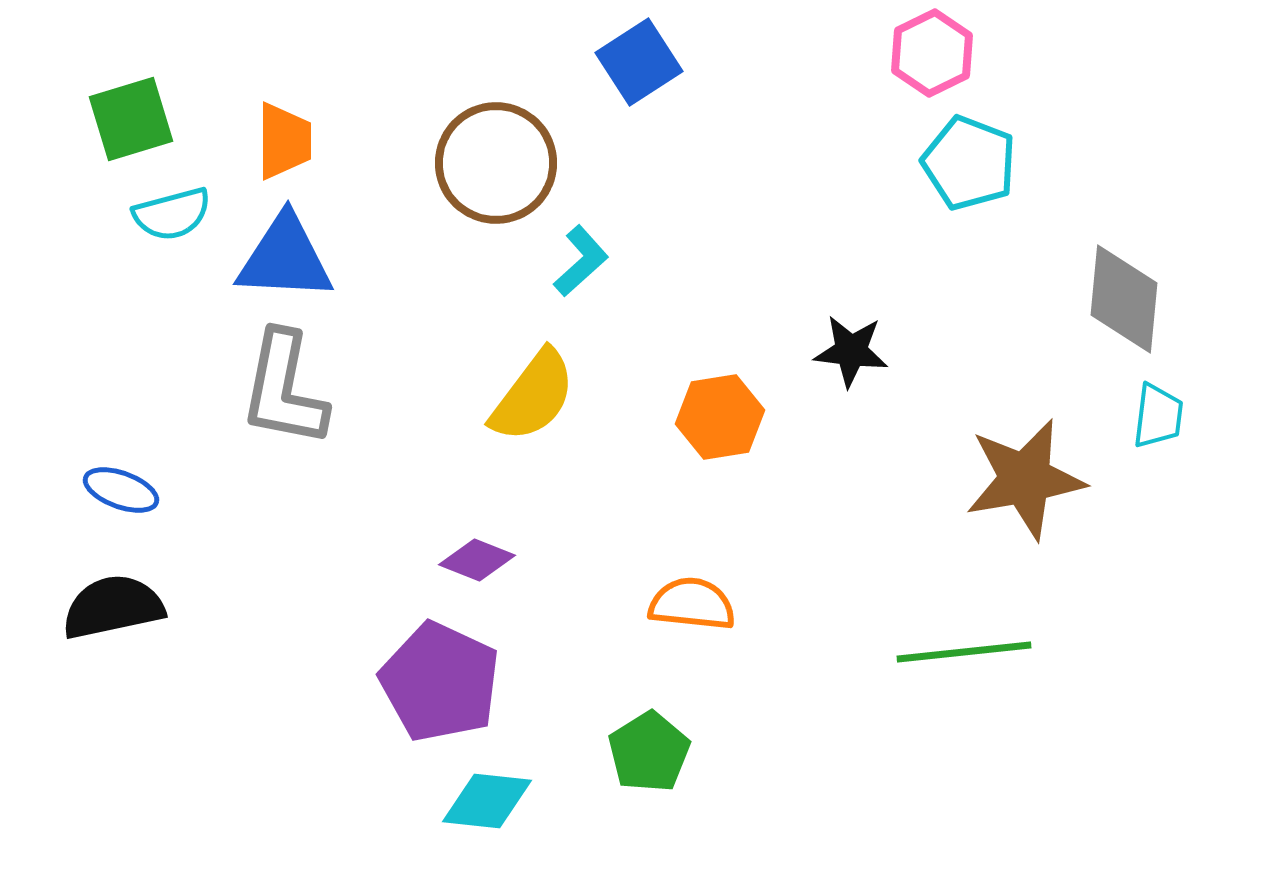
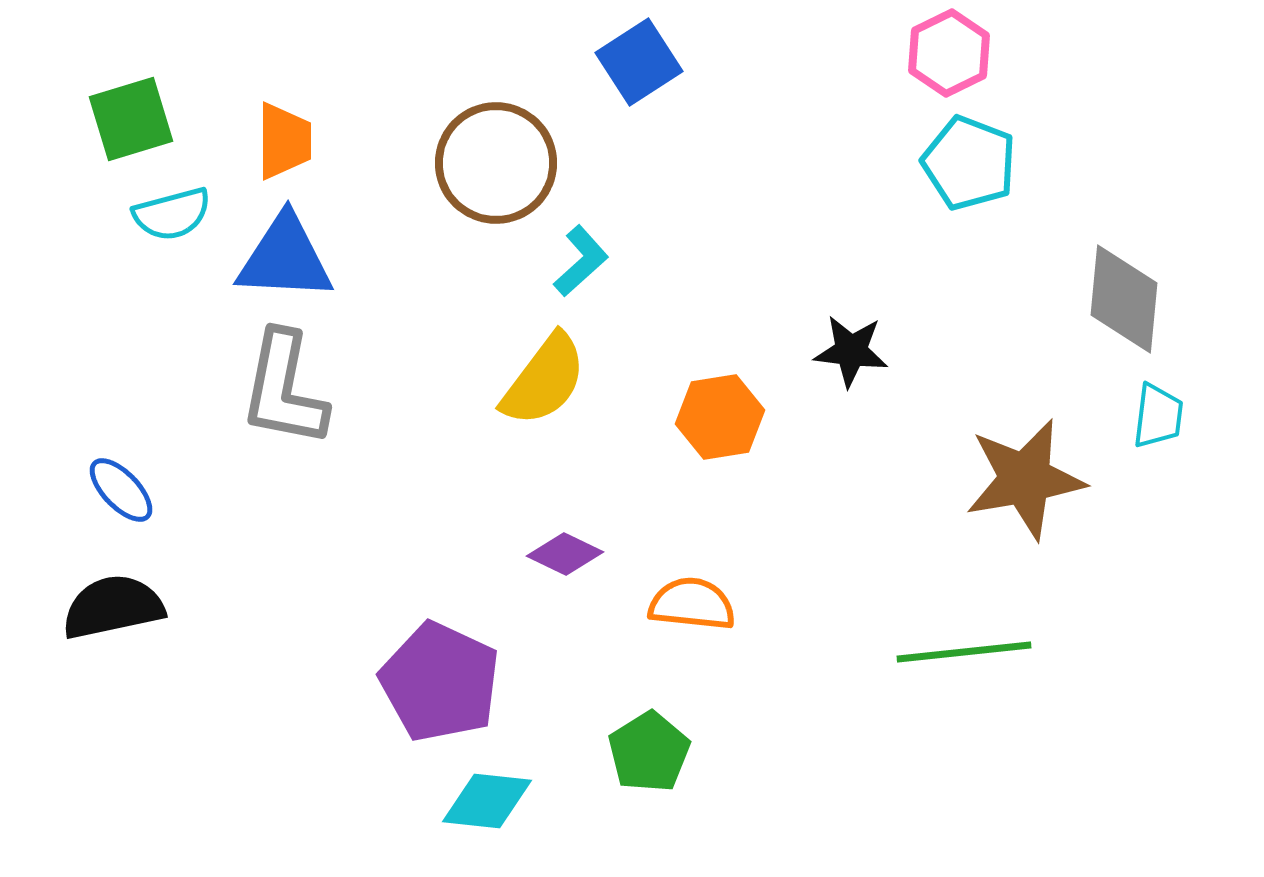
pink hexagon: moved 17 px right
yellow semicircle: moved 11 px right, 16 px up
blue ellipse: rotated 26 degrees clockwise
purple diamond: moved 88 px right, 6 px up; rotated 4 degrees clockwise
